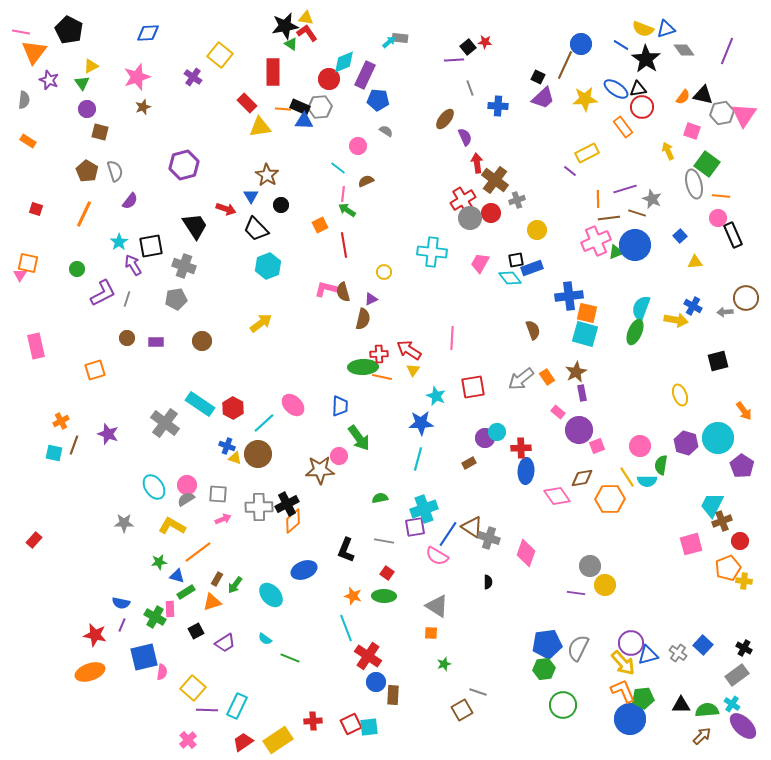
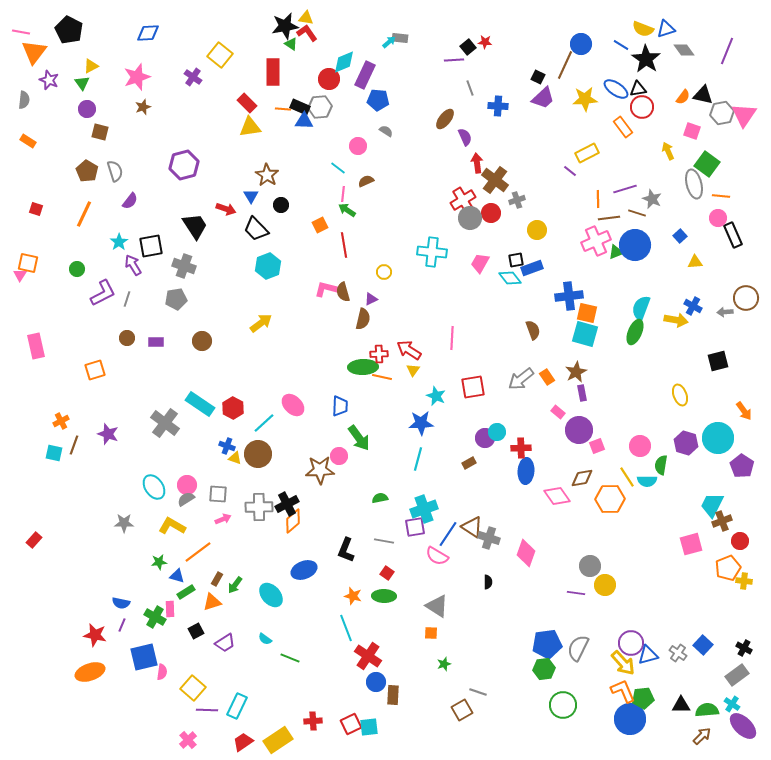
yellow triangle at (260, 127): moved 10 px left
